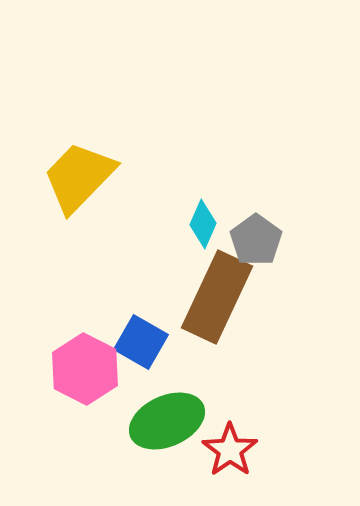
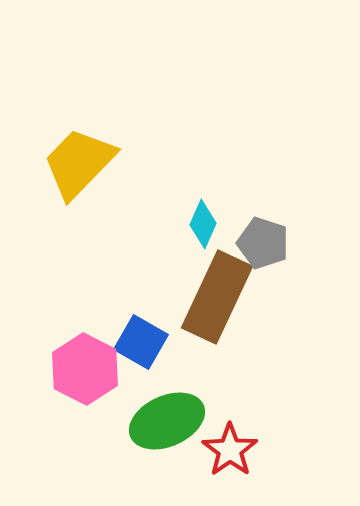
yellow trapezoid: moved 14 px up
gray pentagon: moved 7 px right, 3 px down; rotated 18 degrees counterclockwise
